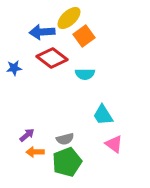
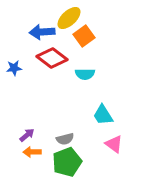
orange arrow: moved 3 px left
